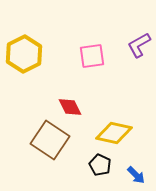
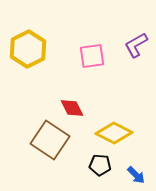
purple L-shape: moved 3 px left
yellow hexagon: moved 4 px right, 5 px up
red diamond: moved 2 px right, 1 px down
yellow diamond: rotated 15 degrees clockwise
black pentagon: rotated 20 degrees counterclockwise
